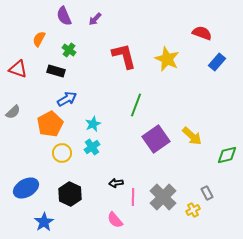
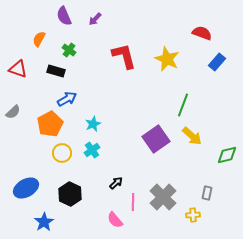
green line: moved 47 px right
cyan cross: moved 3 px down
black arrow: rotated 144 degrees clockwise
gray rectangle: rotated 40 degrees clockwise
pink line: moved 5 px down
yellow cross: moved 5 px down; rotated 24 degrees clockwise
